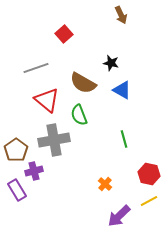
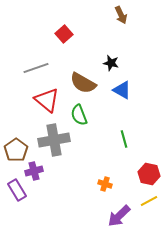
orange cross: rotated 24 degrees counterclockwise
